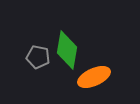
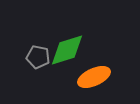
green diamond: rotated 63 degrees clockwise
